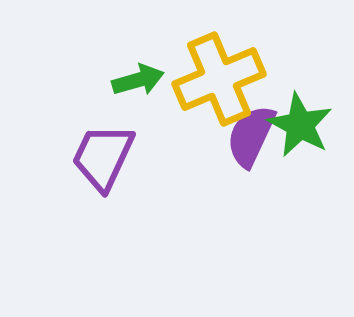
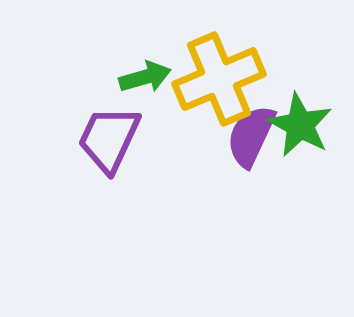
green arrow: moved 7 px right, 3 px up
purple trapezoid: moved 6 px right, 18 px up
